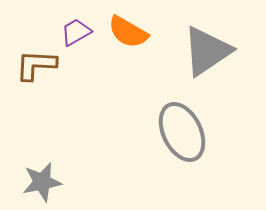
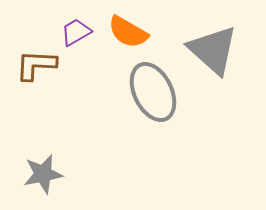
gray triangle: moved 6 px right, 1 px up; rotated 44 degrees counterclockwise
gray ellipse: moved 29 px left, 40 px up
gray star: moved 1 px right, 8 px up
